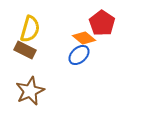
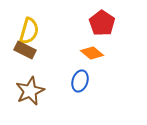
yellow semicircle: moved 1 px left, 2 px down
orange diamond: moved 8 px right, 15 px down
blue ellipse: moved 1 px right, 26 px down; rotated 30 degrees counterclockwise
